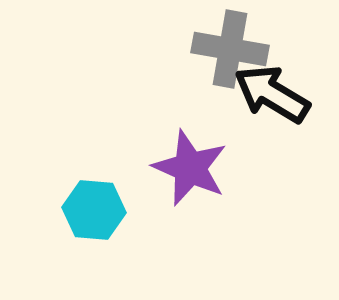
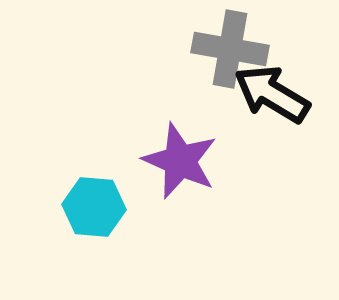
purple star: moved 10 px left, 7 px up
cyan hexagon: moved 3 px up
